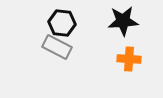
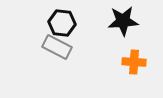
orange cross: moved 5 px right, 3 px down
